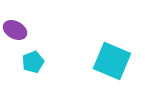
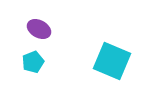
purple ellipse: moved 24 px right, 1 px up
